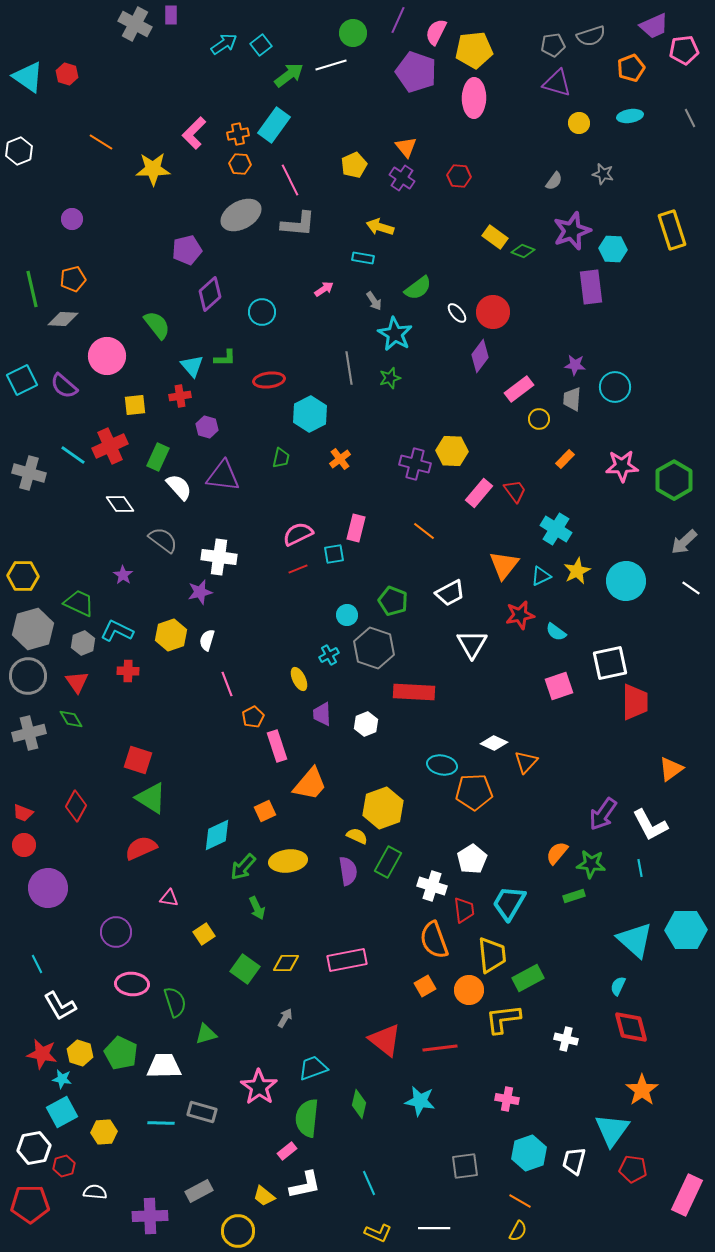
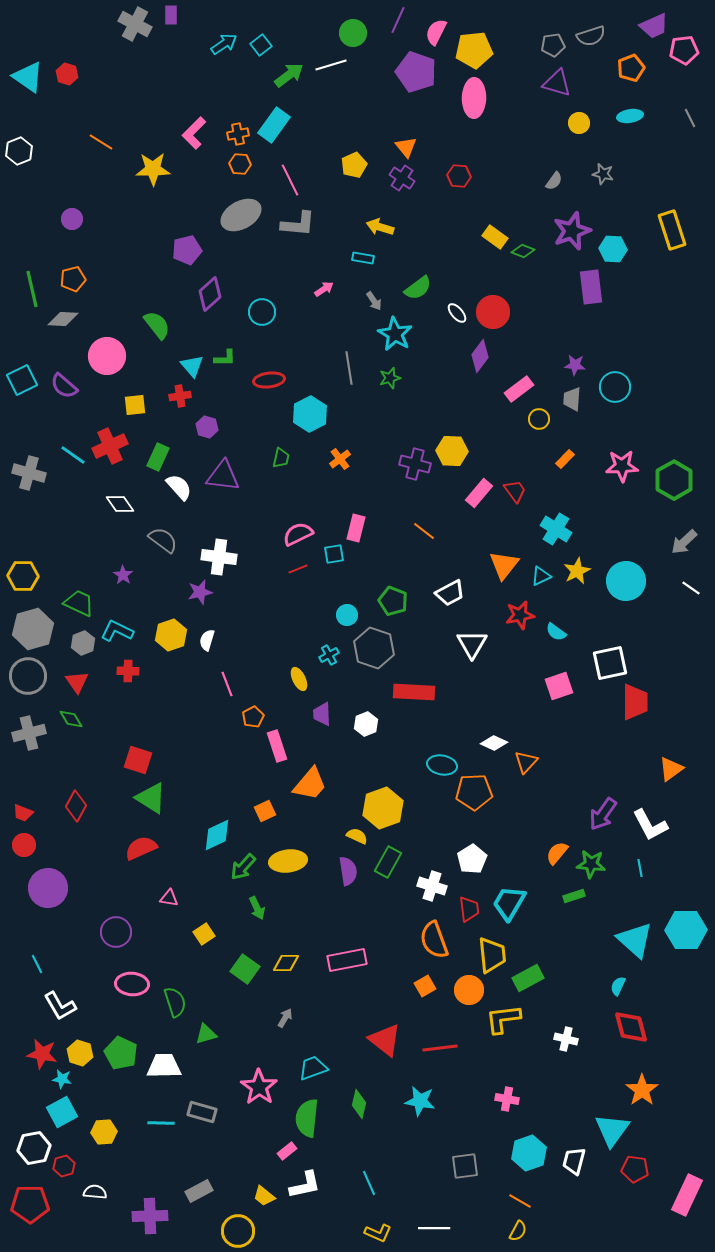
red trapezoid at (464, 910): moved 5 px right, 1 px up
red pentagon at (633, 1169): moved 2 px right
